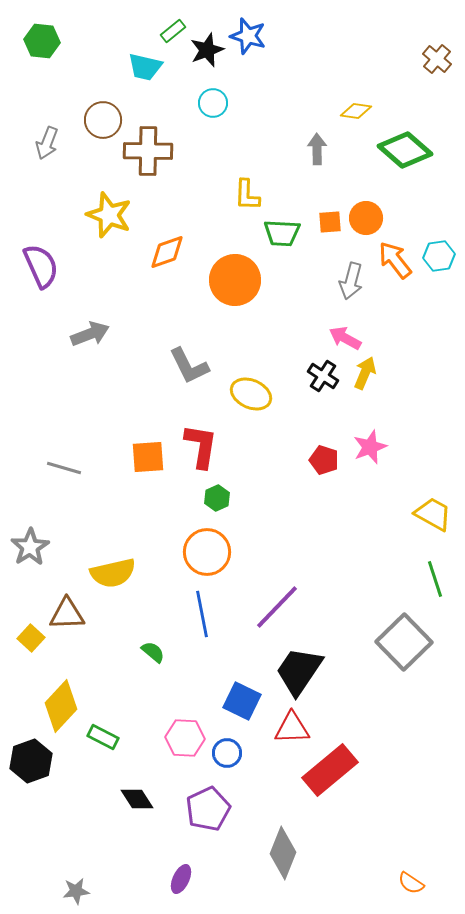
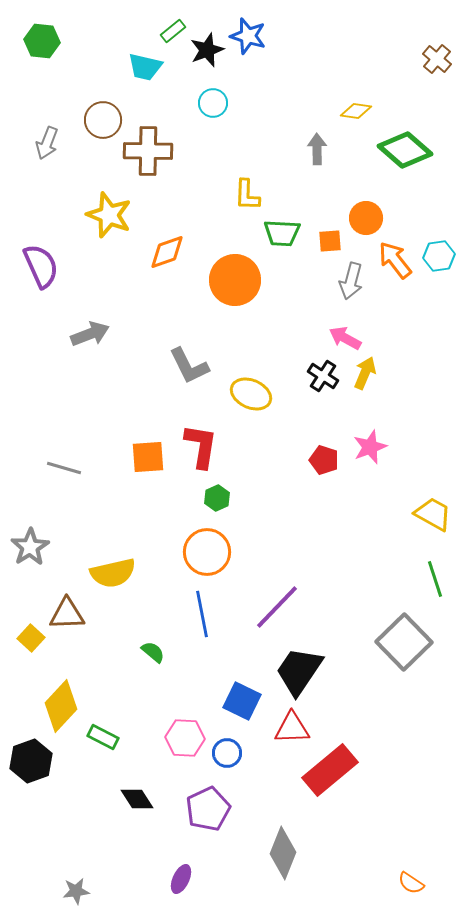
orange square at (330, 222): moved 19 px down
